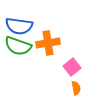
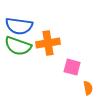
pink square: rotated 36 degrees counterclockwise
orange semicircle: moved 12 px right
